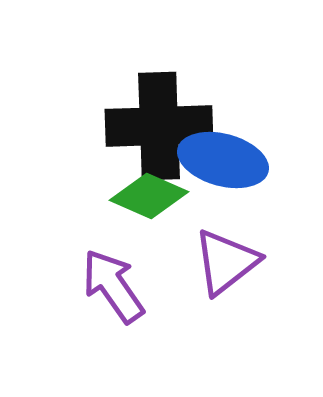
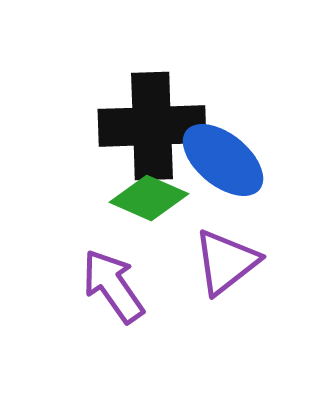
black cross: moved 7 px left
blue ellipse: rotated 24 degrees clockwise
green diamond: moved 2 px down
